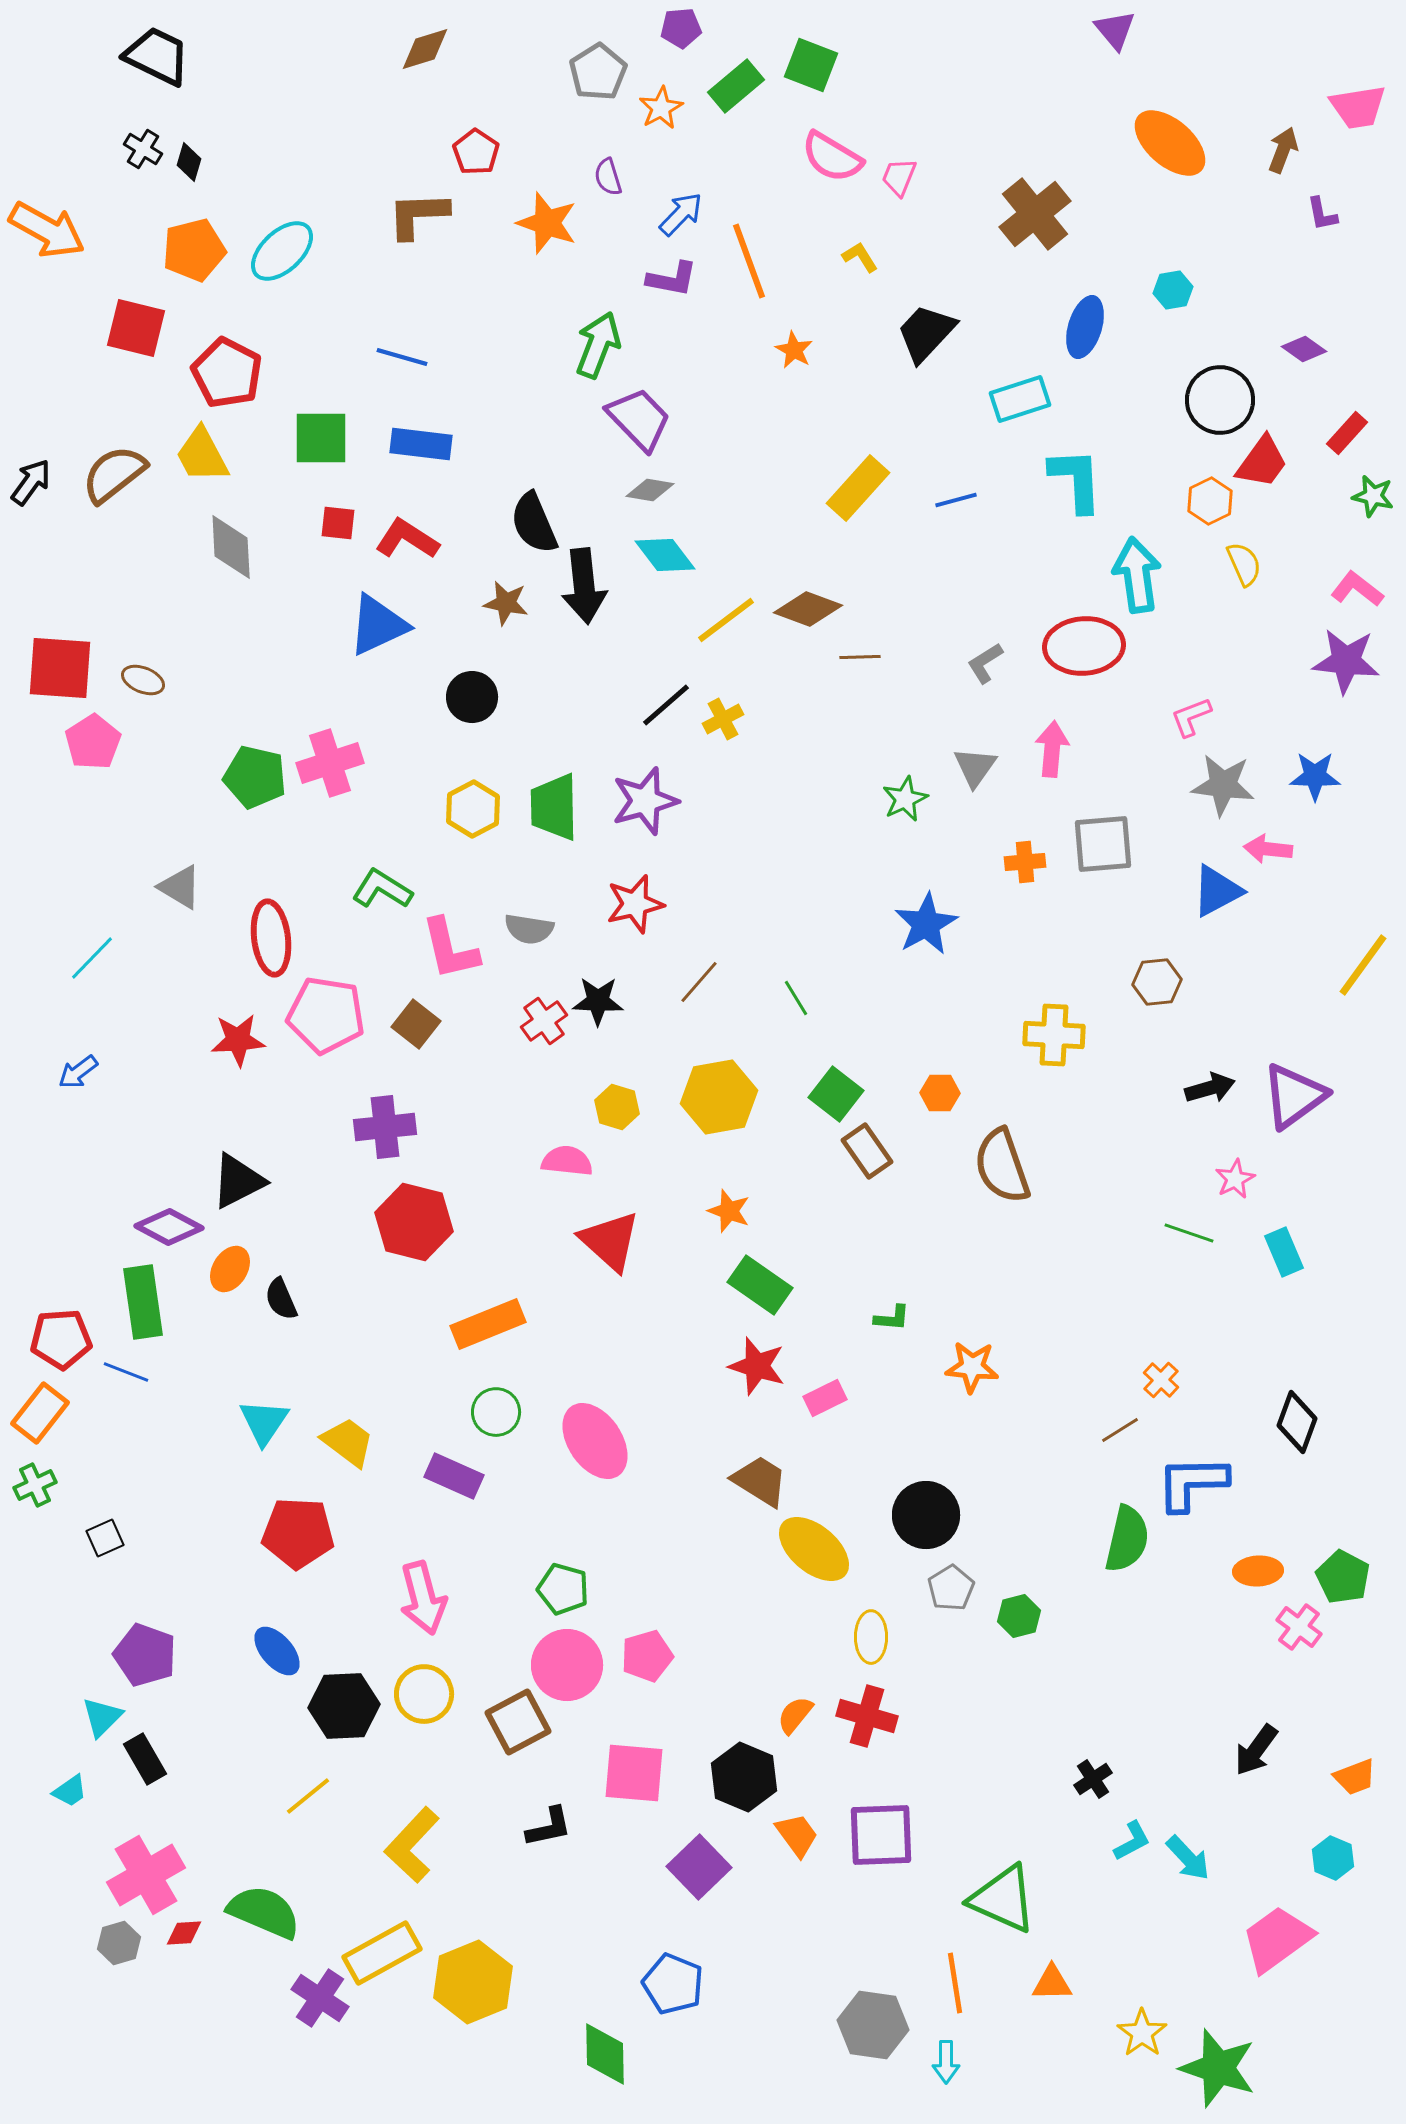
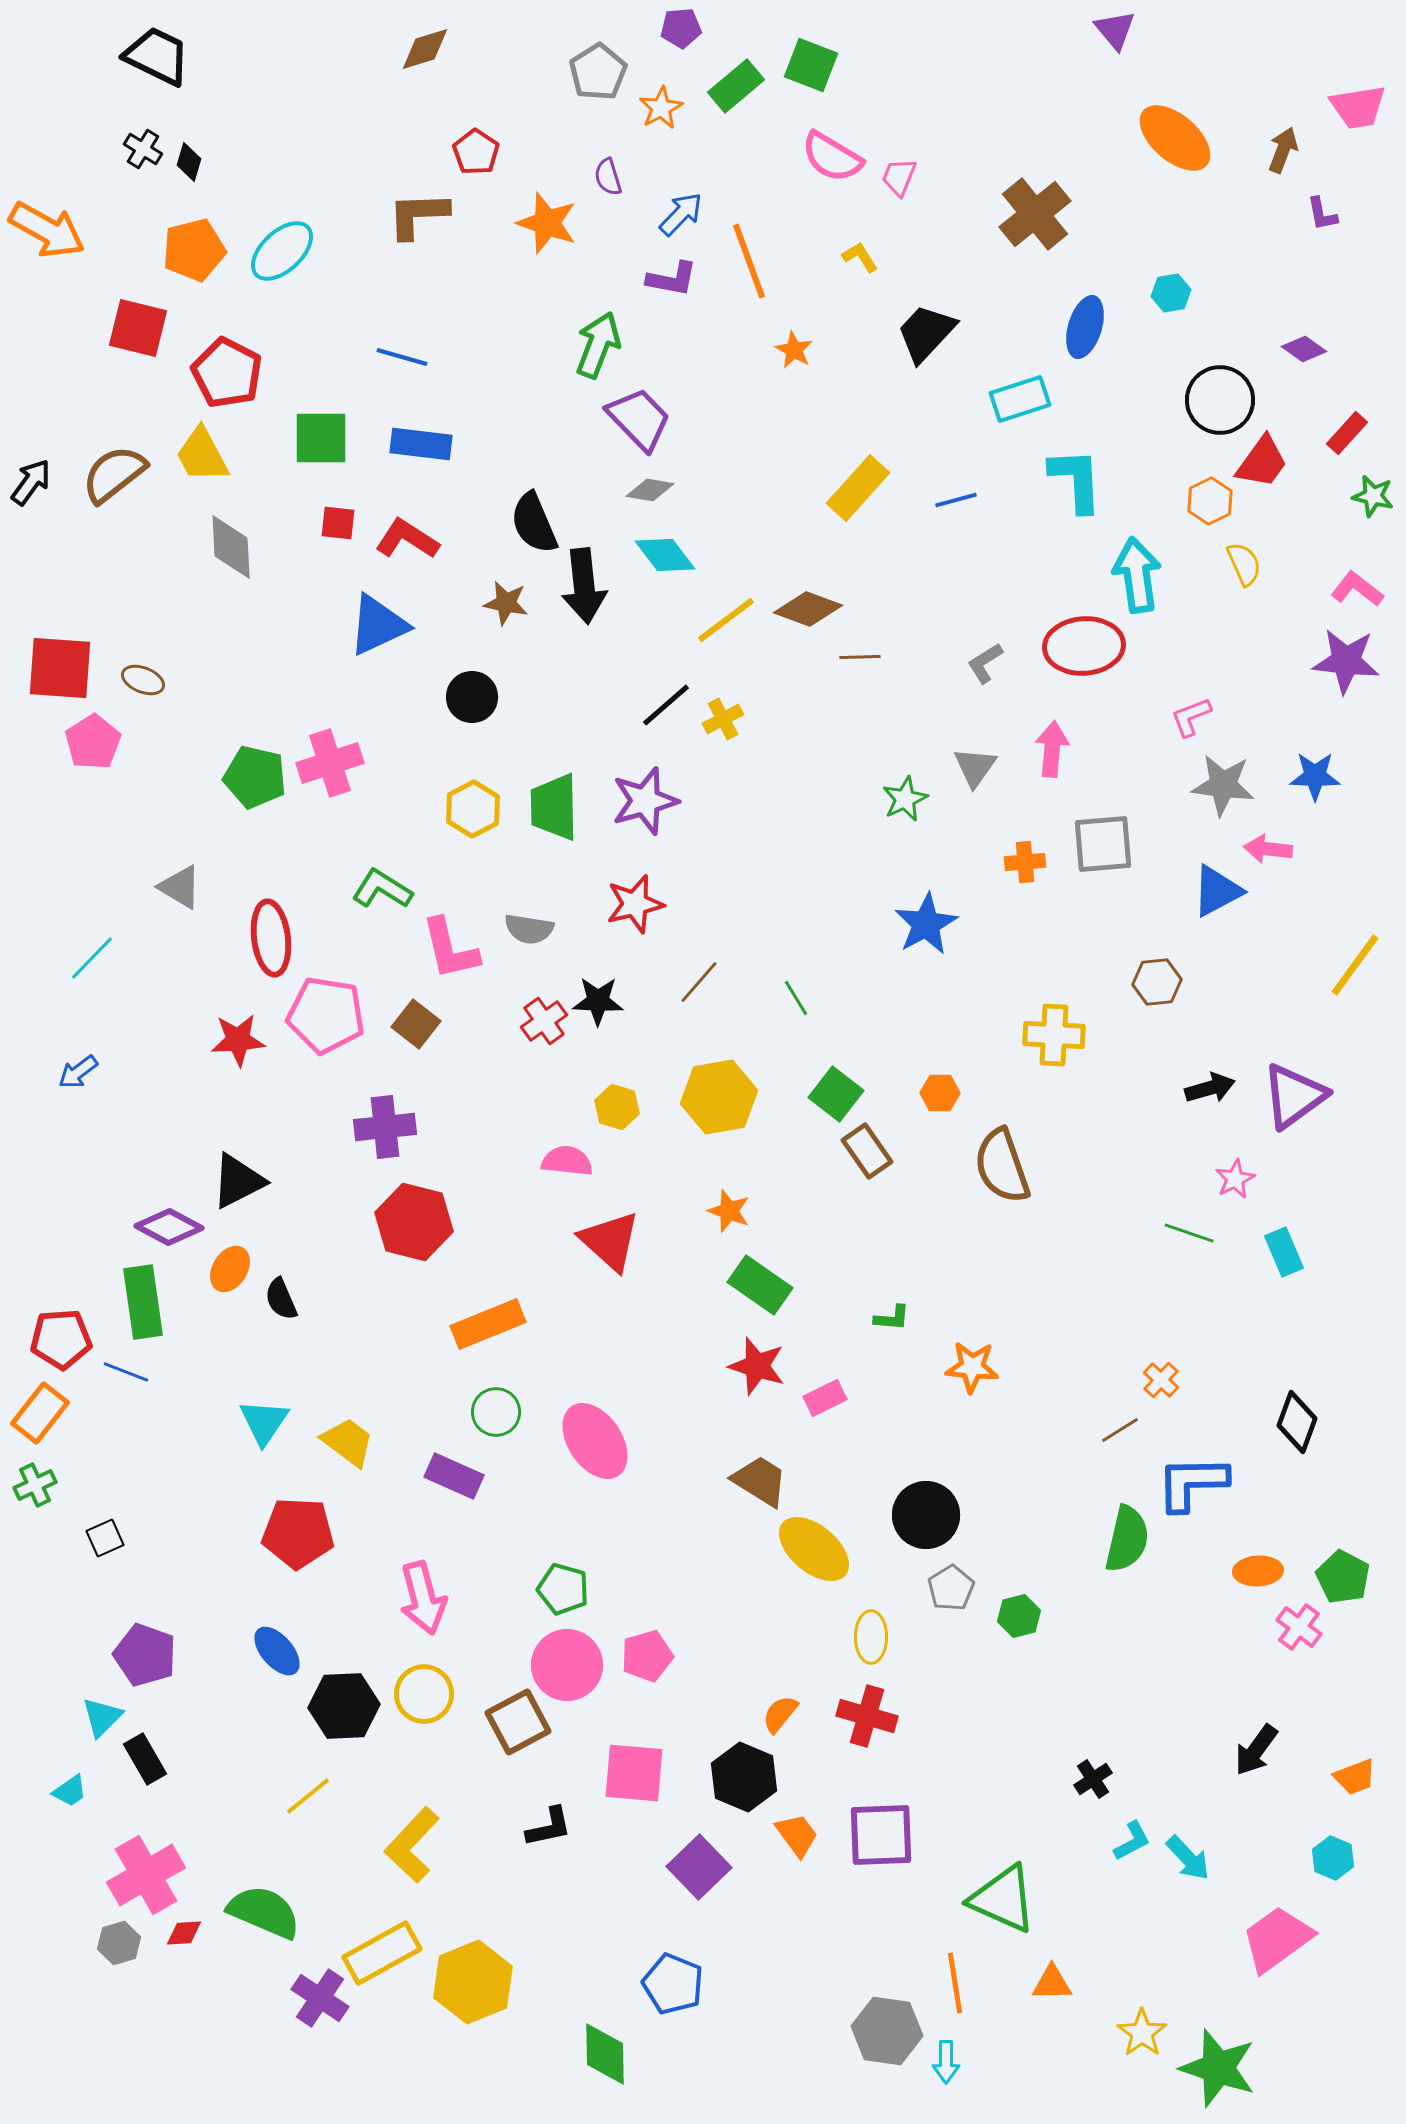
orange ellipse at (1170, 143): moved 5 px right, 5 px up
cyan hexagon at (1173, 290): moved 2 px left, 3 px down
red square at (136, 328): moved 2 px right
yellow line at (1363, 965): moved 8 px left
orange semicircle at (795, 1715): moved 15 px left, 1 px up
gray hexagon at (873, 2025): moved 14 px right, 6 px down
